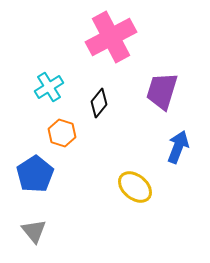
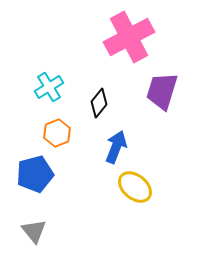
pink cross: moved 18 px right
orange hexagon: moved 5 px left; rotated 20 degrees clockwise
blue arrow: moved 62 px left
blue pentagon: rotated 18 degrees clockwise
